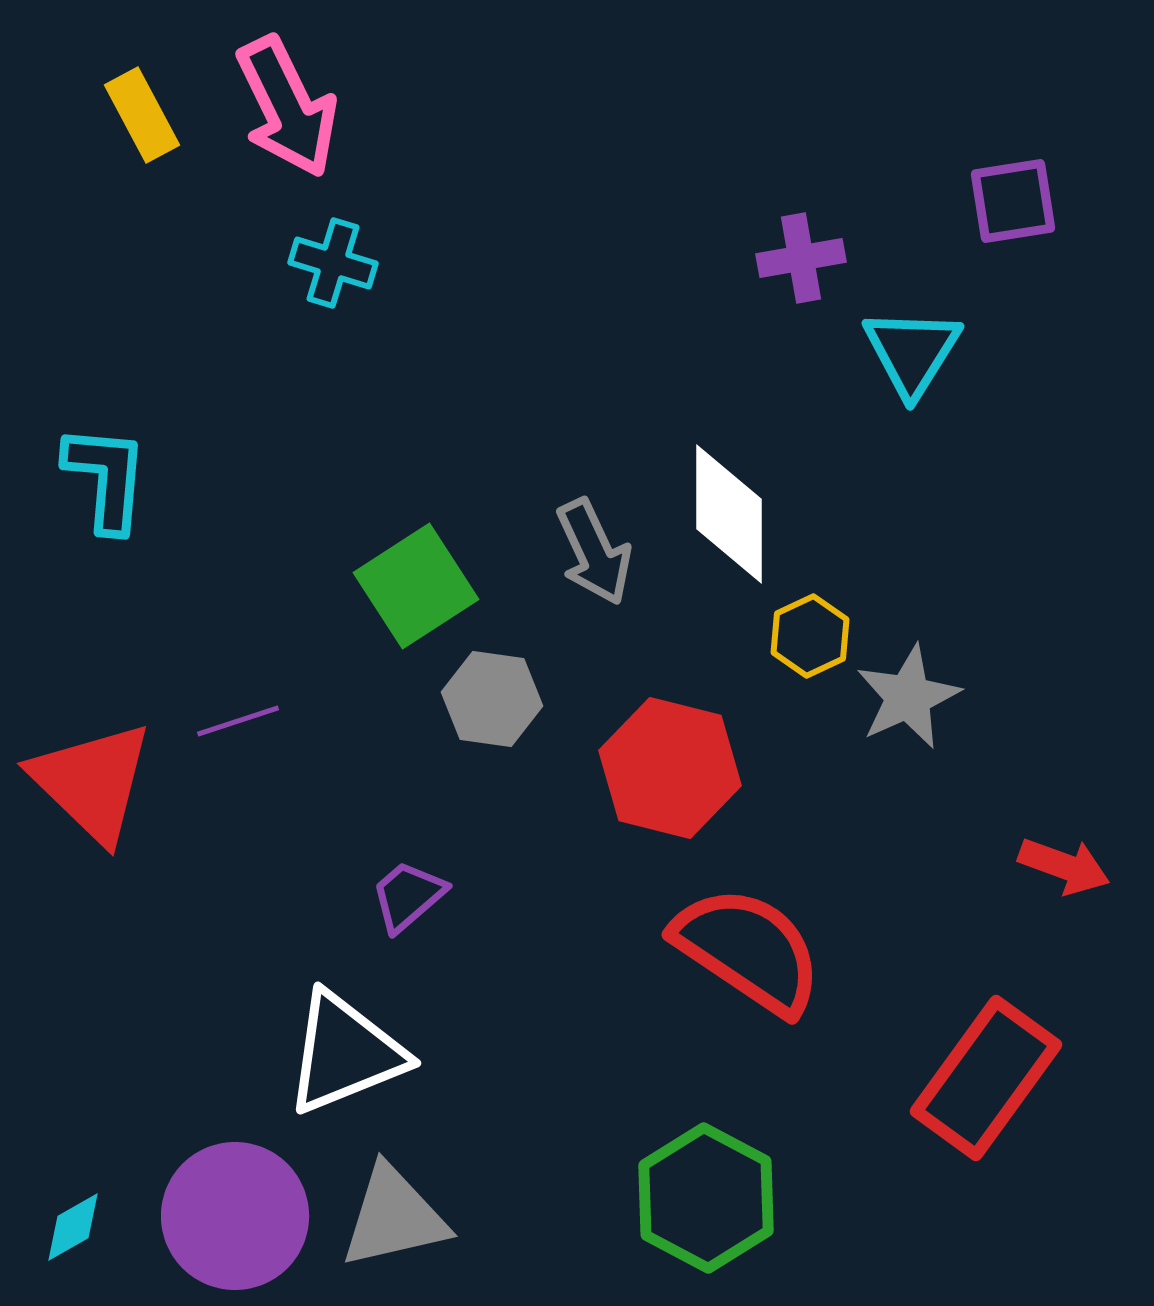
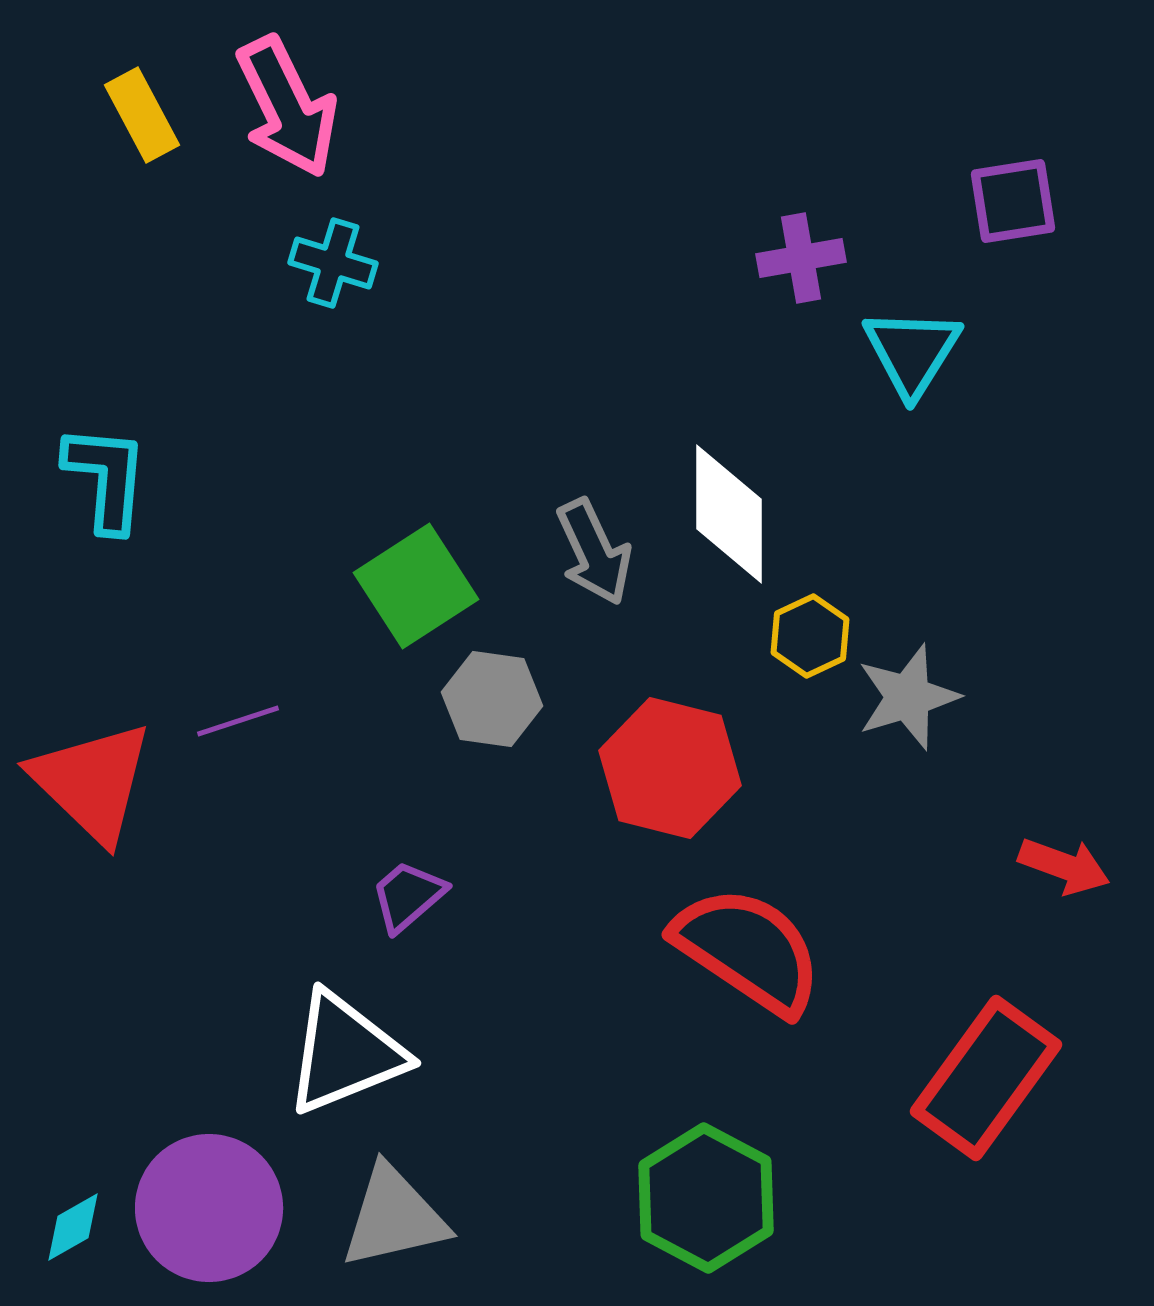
gray star: rotated 7 degrees clockwise
purple circle: moved 26 px left, 8 px up
